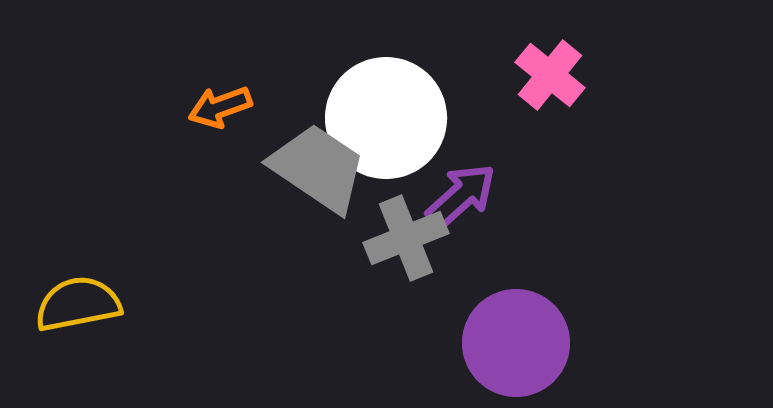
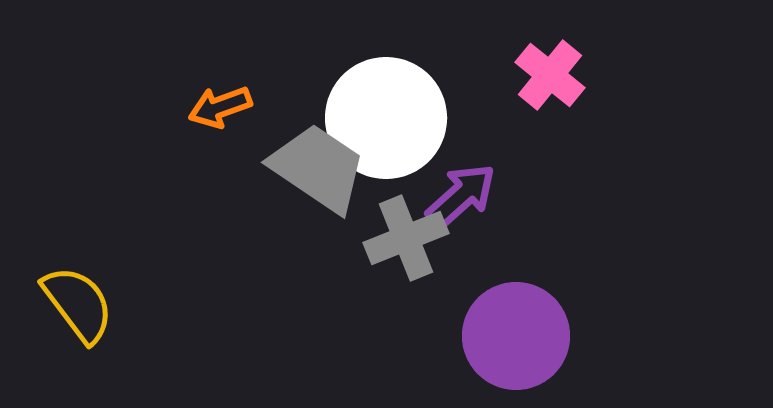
yellow semicircle: rotated 64 degrees clockwise
purple circle: moved 7 px up
